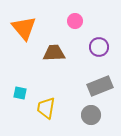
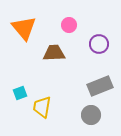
pink circle: moved 6 px left, 4 px down
purple circle: moved 3 px up
cyan square: rotated 32 degrees counterclockwise
yellow trapezoid: moved 4 px left, 1 px up
